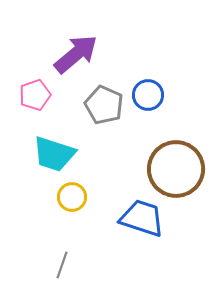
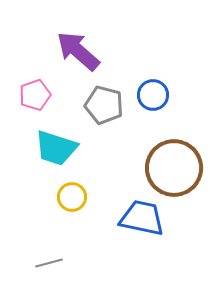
purple arrow: moved 2 px right, 3 px up; rotated 99 degrees counterclockwise
blue circle: moved 5 px right
gray pentagon: rotated 9 degrees counterclockwise
cyan trapezoid: moved 2 px right, 6 px up
brown circle: moved 2 px left, 1 px up
blue trapezoid: rotated 6 degrees counterclockwise
gray line: moved 13 px left, 2 px up; rotated 56 degrees clockwise
